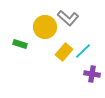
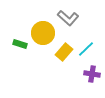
yellow circle: moved 2 px left, 6 px down
cyan line: moved 3 px right, 2 px up
